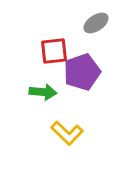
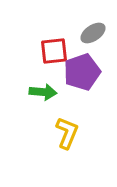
gray ellipse: moved 3 px left, 10 px down
yellow L-shape: rotated 112 degrees counterclockwise
